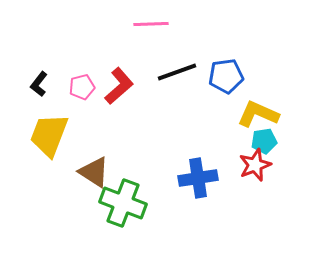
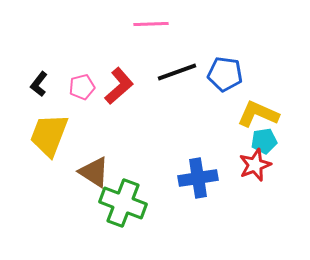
blue pentagon: moved 1 px left, 2 px up; rotated 16 degrees clockwise
